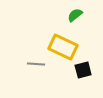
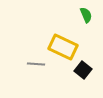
green semicircle: moved 11 px right; rotated 105 degrees clockwise
black square: rotated 36 degrees counterclockwise
